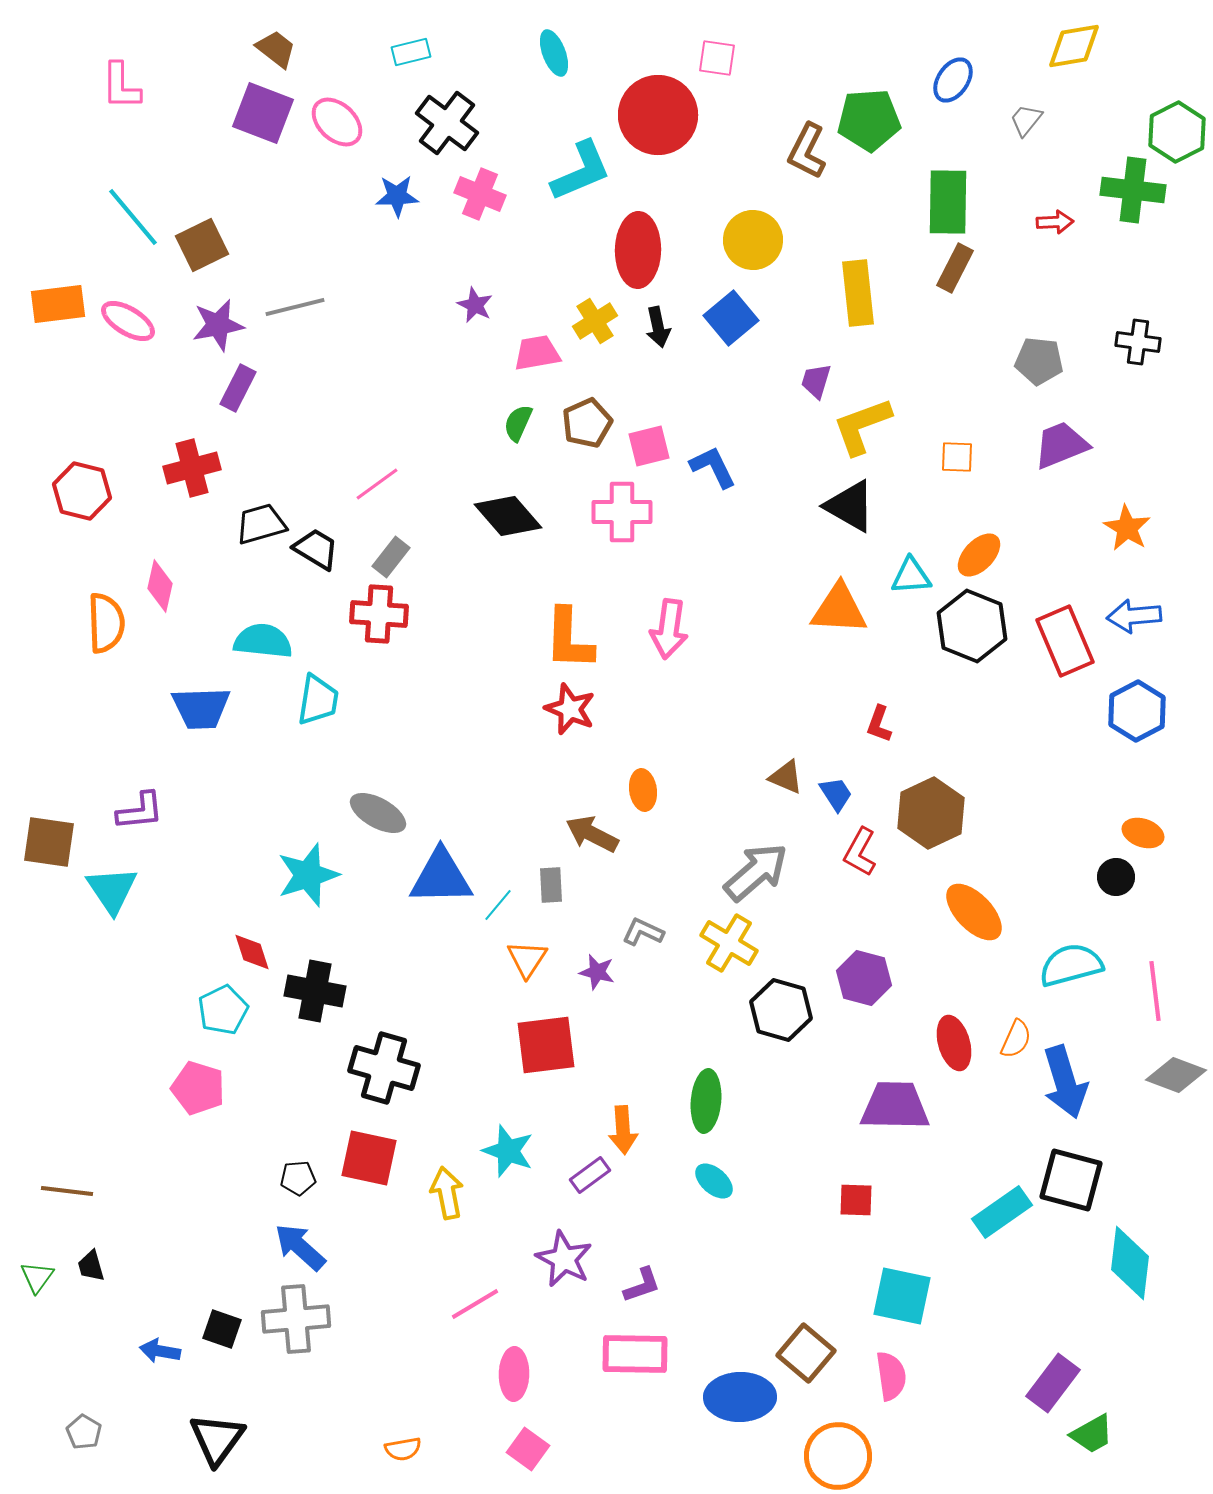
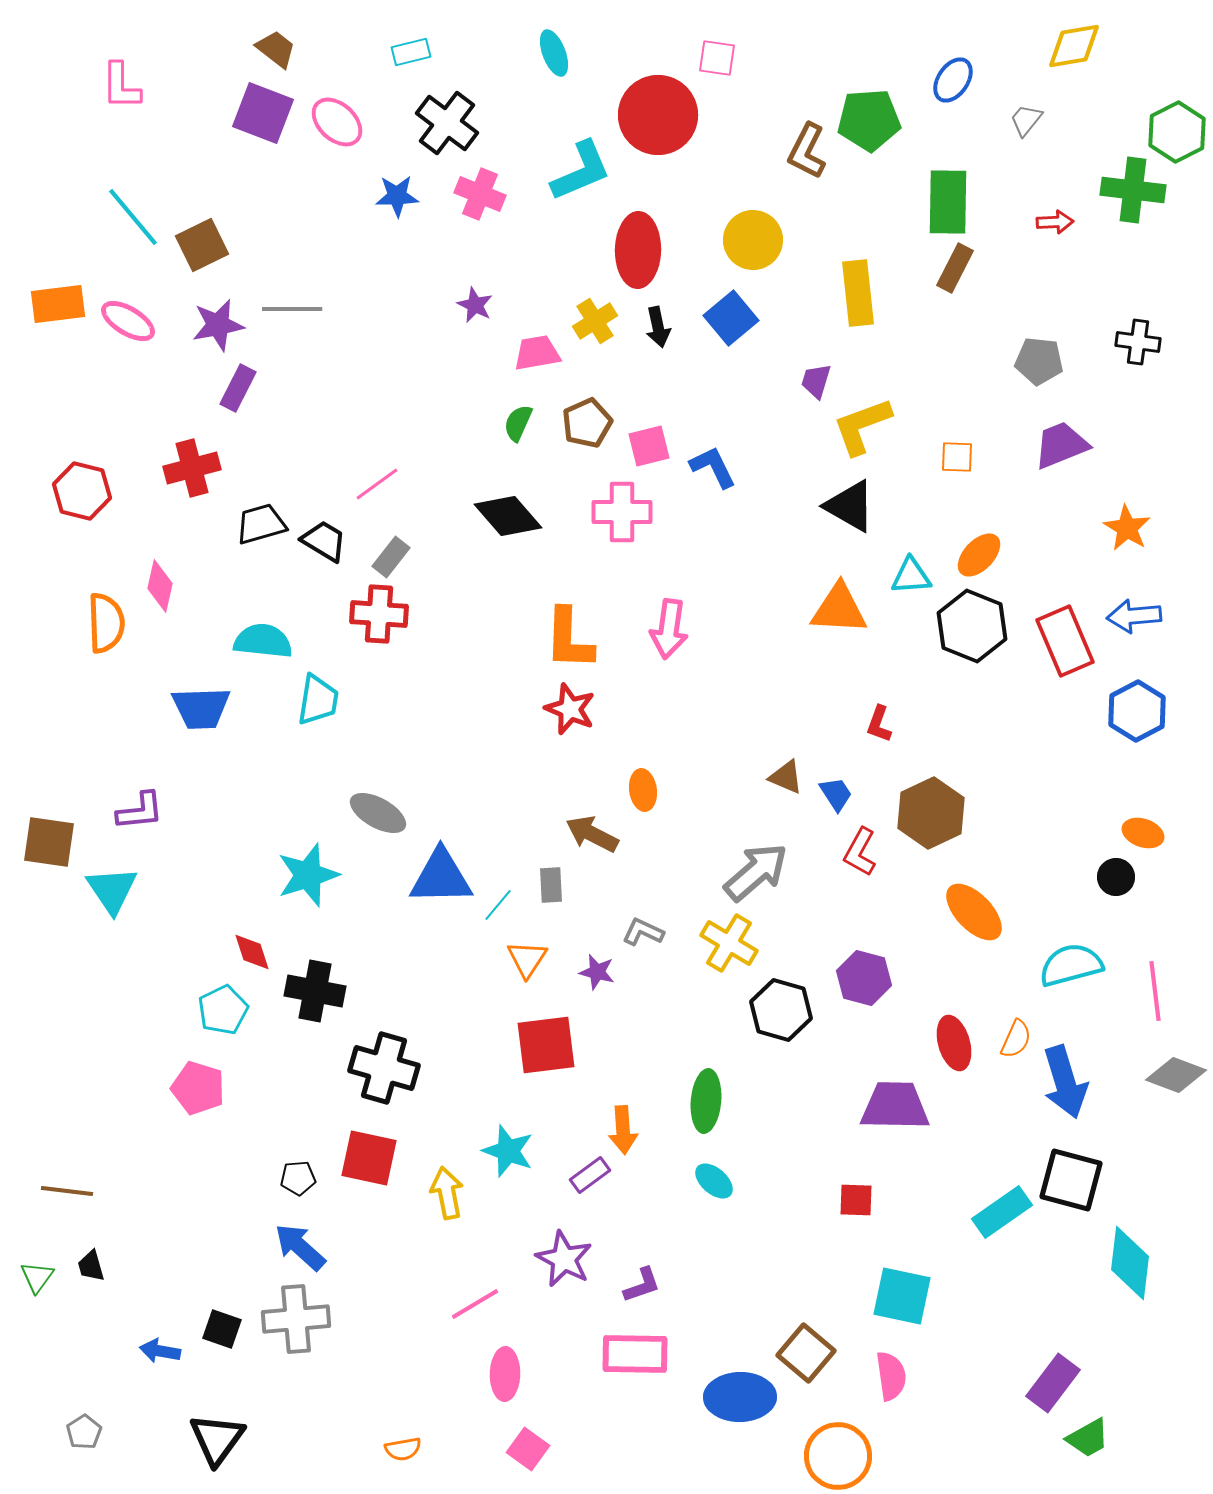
gray line at (295, 307): moved 3 px left, 2 px down; rotated 14 degrees clockwise
black trapezoid at (316, 549): moved 8 px right, 8 px up
pink ellipse at (514, 1374): moved 9 px left
gray pentagon at (84, 1432): rotated 8 degrees clockwise
green trapezoid at (1092, 1434): moved 4 px left, 4 px down
